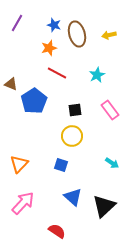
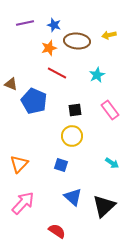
purple line: moved 8 px right; rotated 48 degrees clockwise
brown ellipse: moved 7 px down; rotated 70 degrees counterclockwise
blue pentagon: rotated 15 degrees counterclockwise
